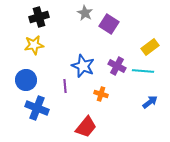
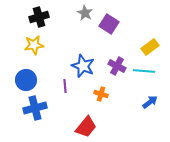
cyan line: moved 1 px right
blue cross: moved 2 px left; rotated 35 degrees counterclockwise
